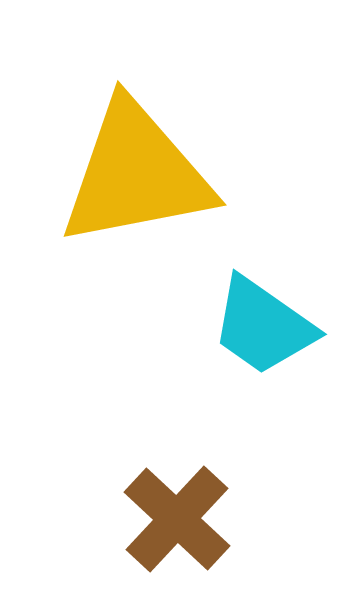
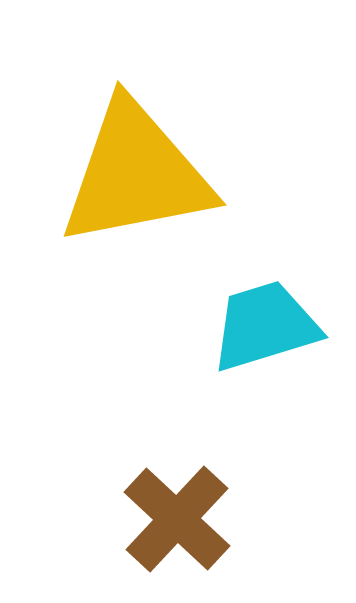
cyan trapezoid: moved 2 px right; rotated 128 degrees clockwise
